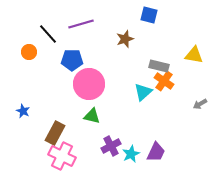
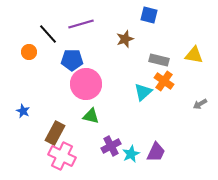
gray rectangle: moved 6 px up
pink circle: moved 3 px left
green triangle: moved 1 px left
